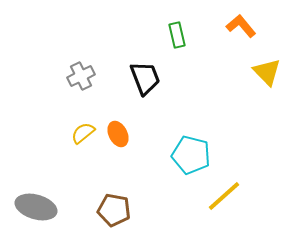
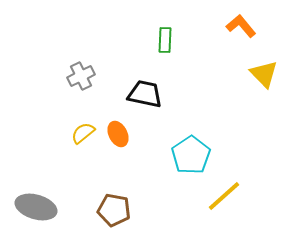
green rectangle: moved 12 px left, 5 px down; rotated 15 degrees clockwise
yellow triangle: moved 3 px left, 2 px down
black trapezoid: moved 16 px down; rotated 57 degrees counterclockwise
cyan pentagon: rotated 24 degrees clockwise
